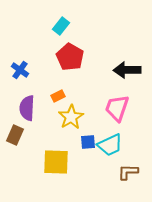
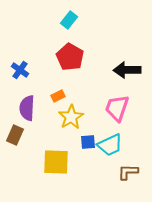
cyan rectangle: moved 8 px right, 6 px up
